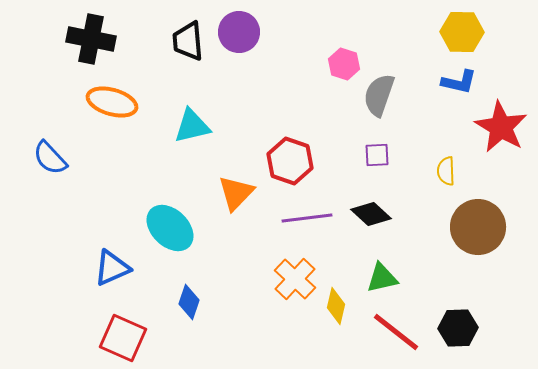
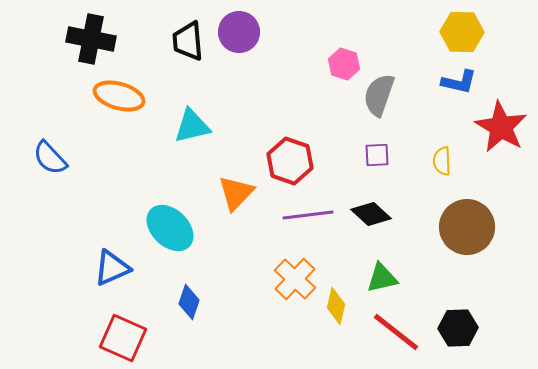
orange ellipse: moved 7 px right, 6 px up
yellow semicircle: moved 4 px left, 10 px up
purple line: moved 1 px right, 3 px up
brown circle: moved 11 px left
